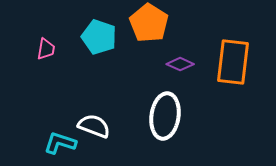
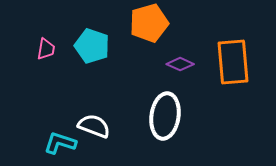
orange pentagon: rotated 24 degrees clockwise
cyan pentagon: moved 7 px left, 9 px down
orange rectangle: rotated 12 degrees counterclockwise
